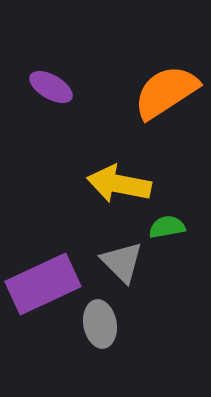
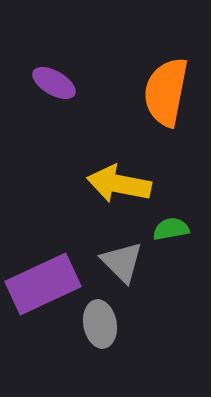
purple ellipse: moved 3 px right, 4 px up
orange semicircle: rotated 46 degrees counterclockwise
green semicircle: moved 4 px right, 2 px down
